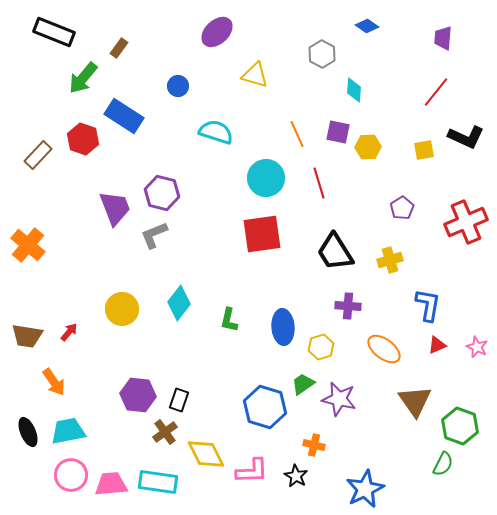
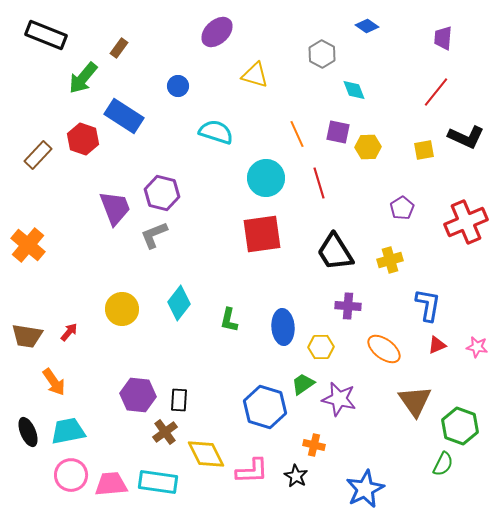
black rectangle at (54, 32): moved 8 px left, 3 px down
cyan diamond at (354, 90): rotated 25 degrees counterclockwise
yellow hexagon at (321, 347): rotated 15 degrees clockwise
pink star at (477, 347): rotated 15 degrees counterclockwise
black rectangle at (179, 400): rotated 15 degrees counterclockwise
